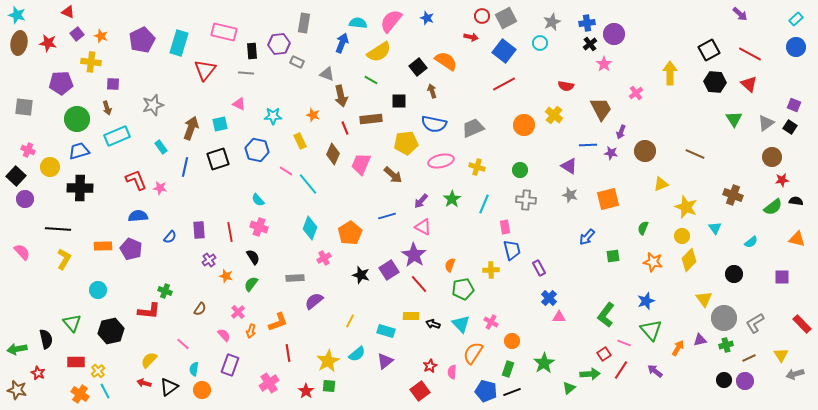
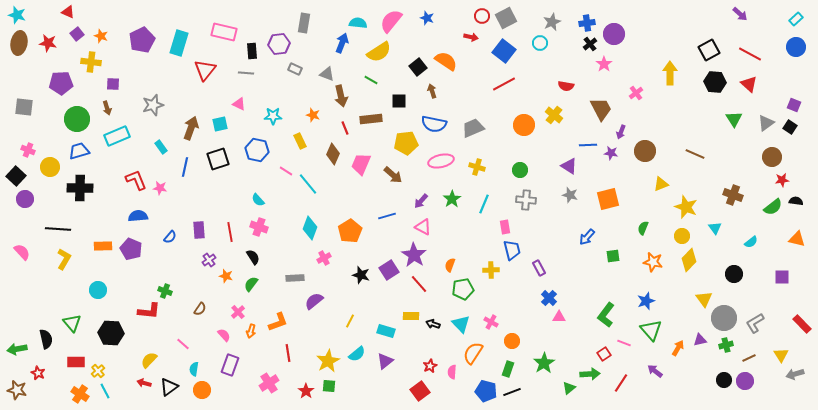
gray rectangle at (297, 62): moved 2 px left, 7 px down
orange pentagon at (350, 233): moved 2 px up
black hexagon at (111, 331): moved 2 px down; rotated 15 degrees clockwise
red line at (621, 370): moved 13 px down
